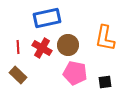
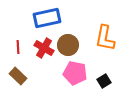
red cross: moved 2 px right
brown rectangle: moved 1 px down
black square: moved 1 px left, 1 px up; rotated 24 degrees counterclockwise
